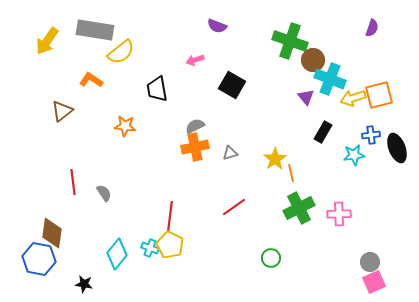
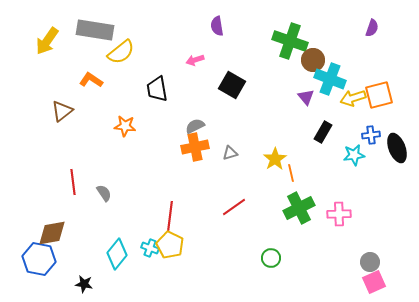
purple semicircle at (217, 26): rotated 60 degrees clockwise
brown diamond at (52, 233): rotated 72 degrees clockwise
